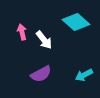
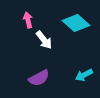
cyan diamond: moved 1 px down
pink arrow: moved 6 px right, 12 px up
purple semicircle: moved 2 px left, 4 px down
